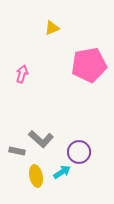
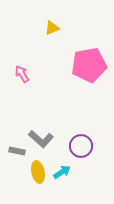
pink arrow: rotated 48 degrees counterclockwise
purple circle: moved 2 px right, 6 px up
yellow ellipse: moved 2 px right, 4 px up
